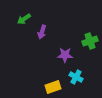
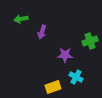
green arrow: moved 3 px left; rotated 24 degrees clockwise
